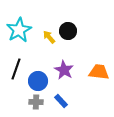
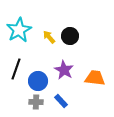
black circle: moved 2 px right, 5 px down
orange trapezoid: moved 4 px left, 6 px down
